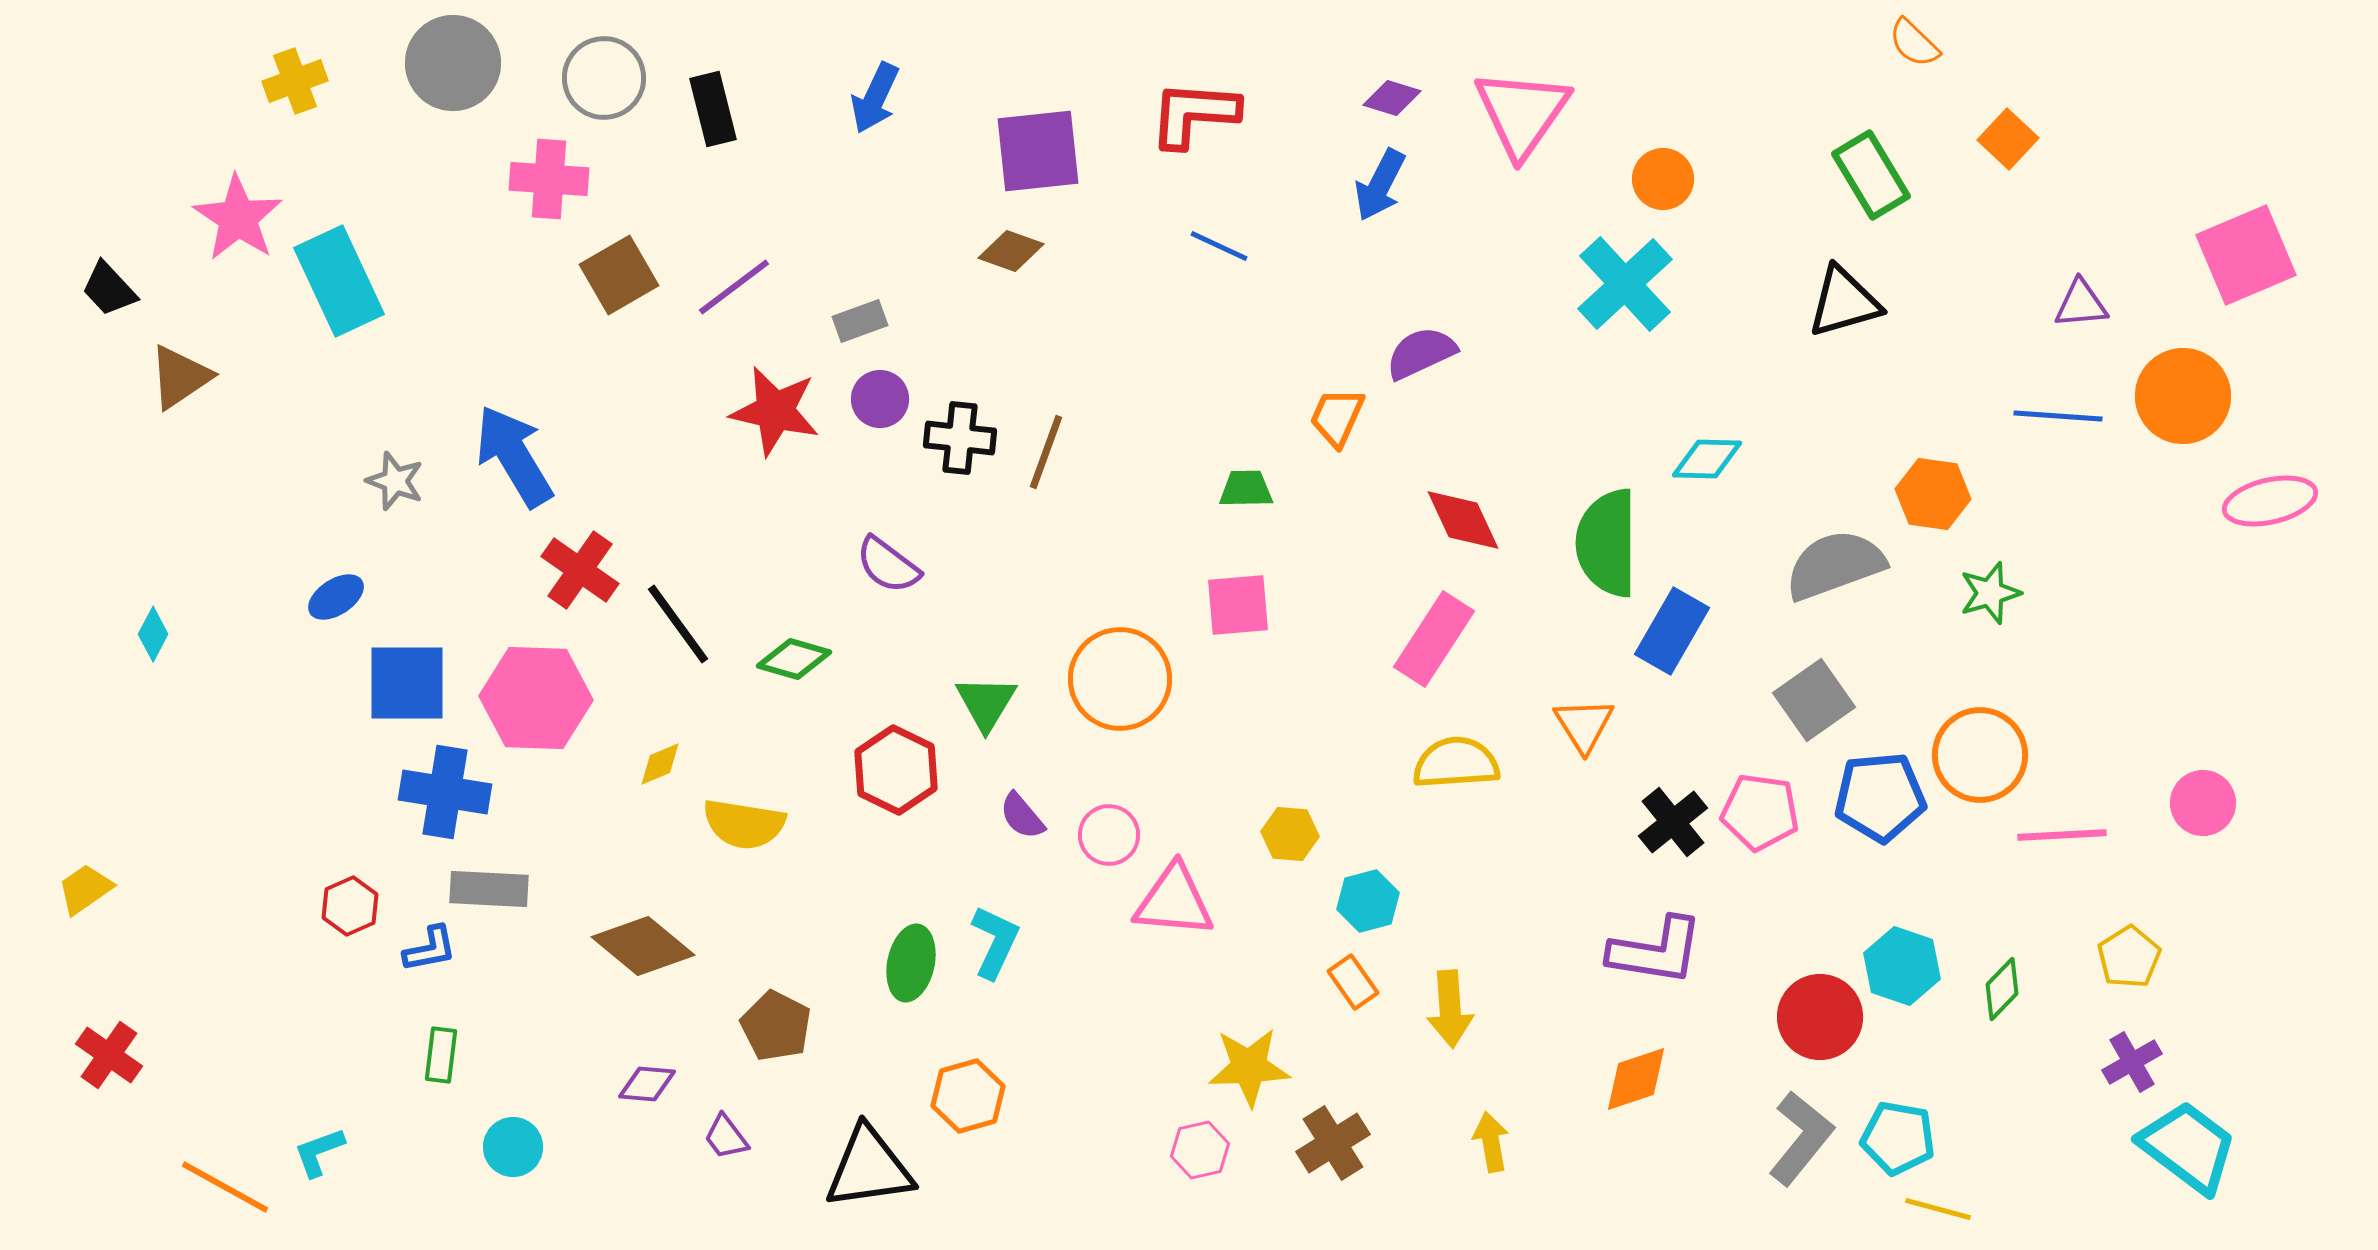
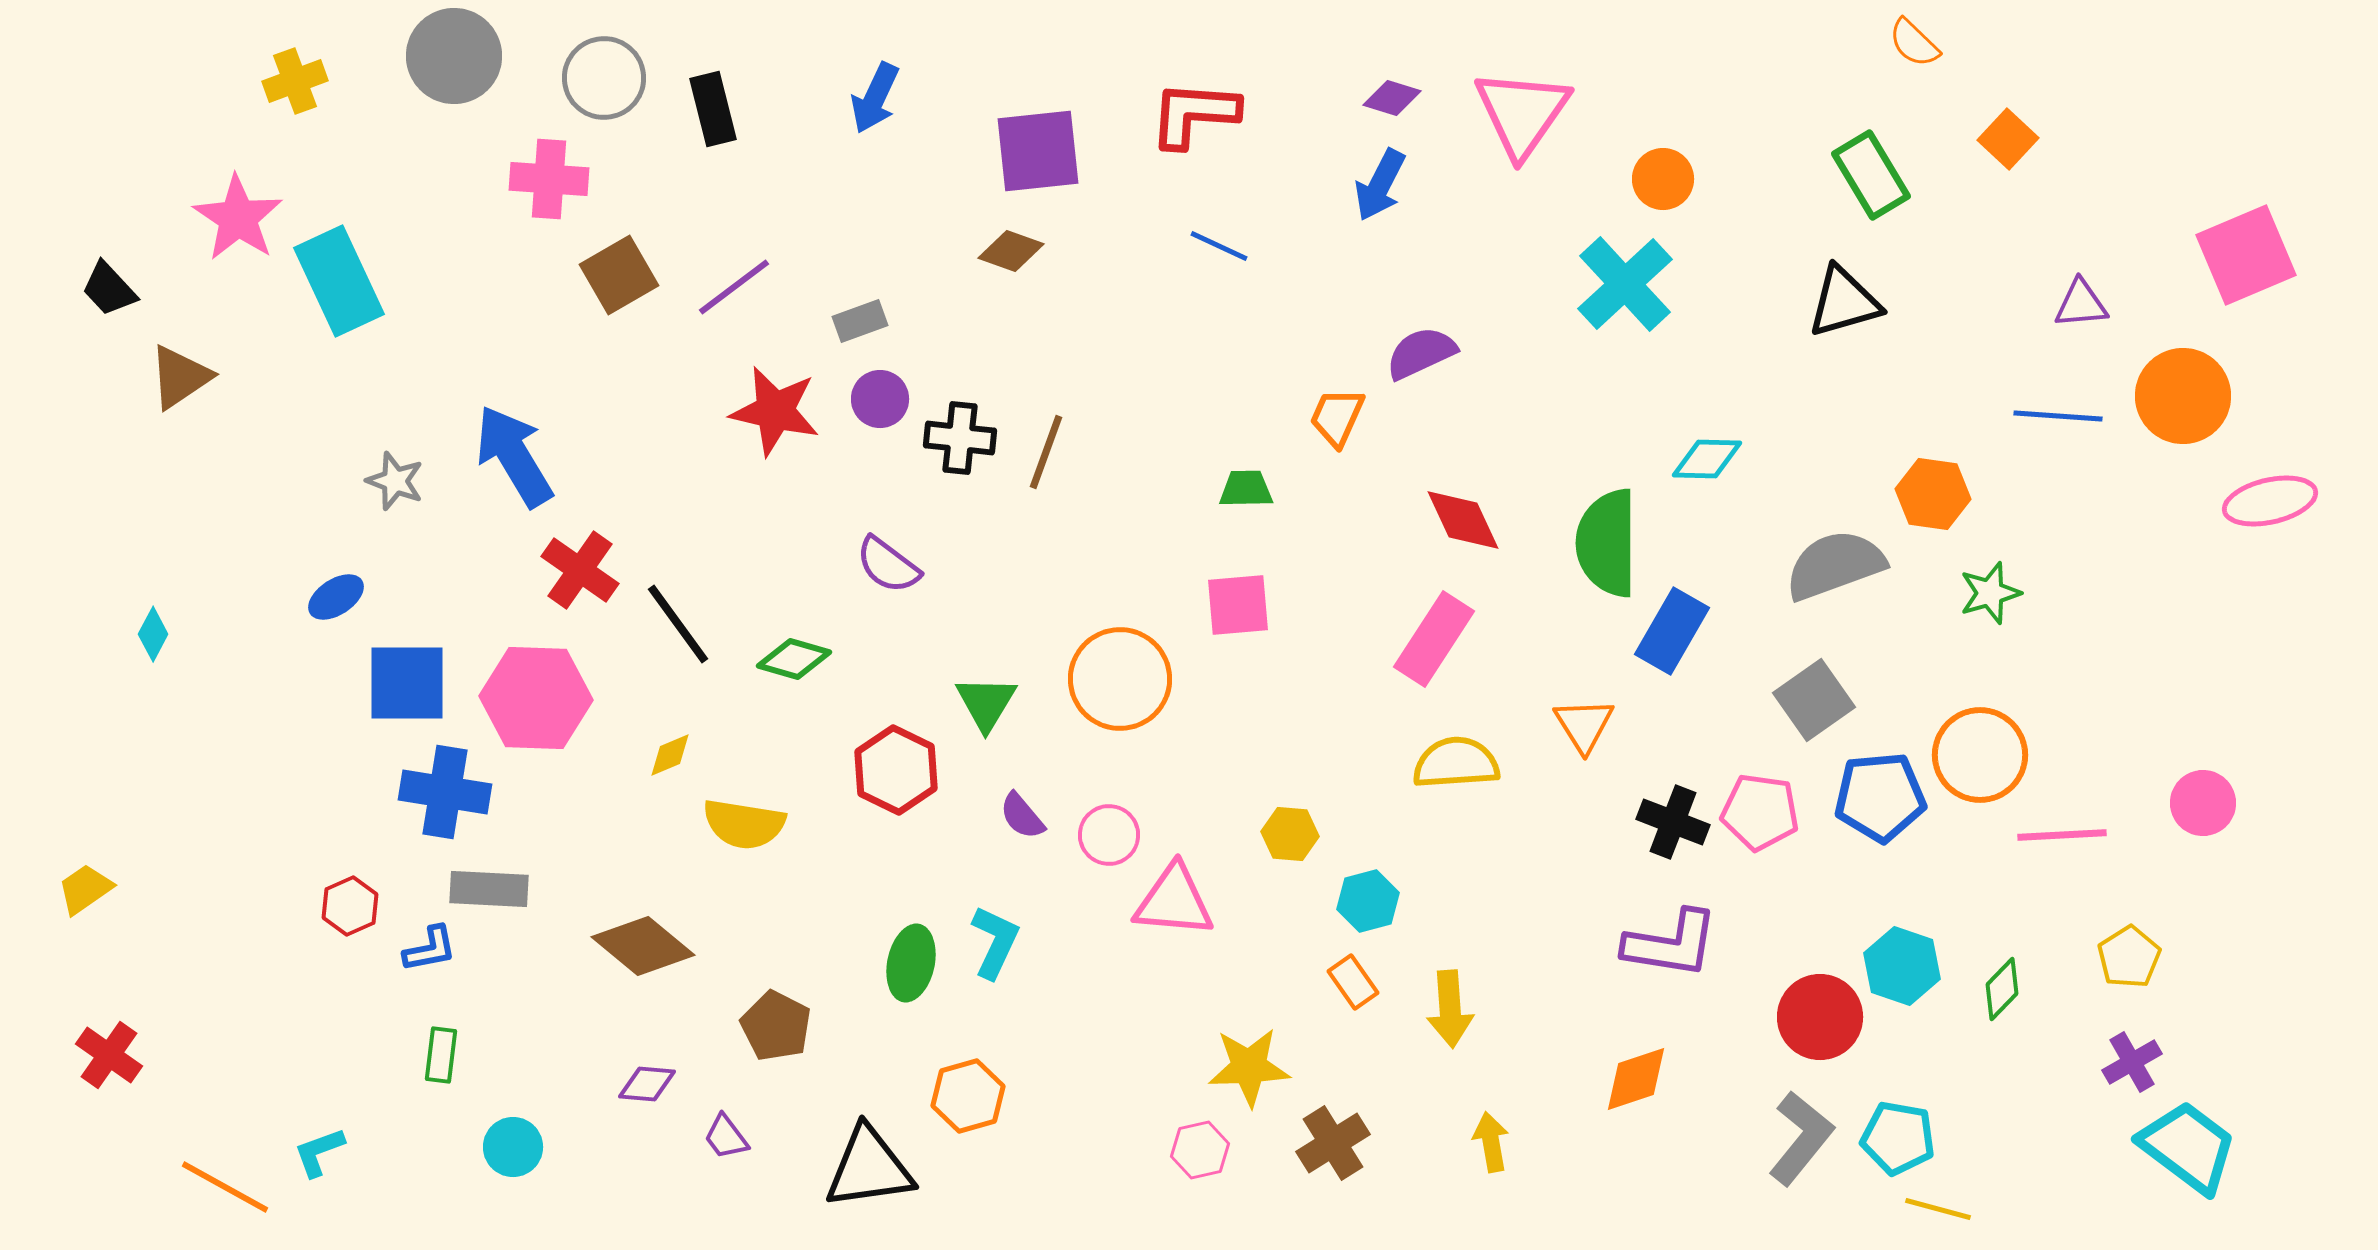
gray circle at (453, 63): moved 1 px right, 7 px up
yellow diamond at (660, 764): moved 10 px right, 9 px up
black cross at (1673, 822): rotated 30 degrees counterclockwise
purple L-shape at (1656, 951): moved 15 px right, 7 px up
